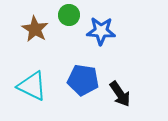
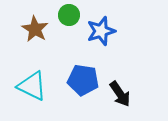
blue star: rotated 20 degrees counterclockwise
